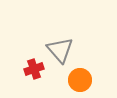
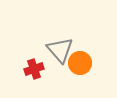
orange circle: moved 17 px up
